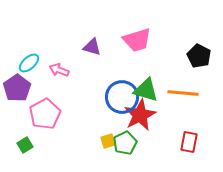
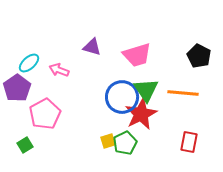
pink trapezoid: moved 15 px down
green triangle: rotated 40 degrees clockwise
red star: moved 1 px right, 1 px up
